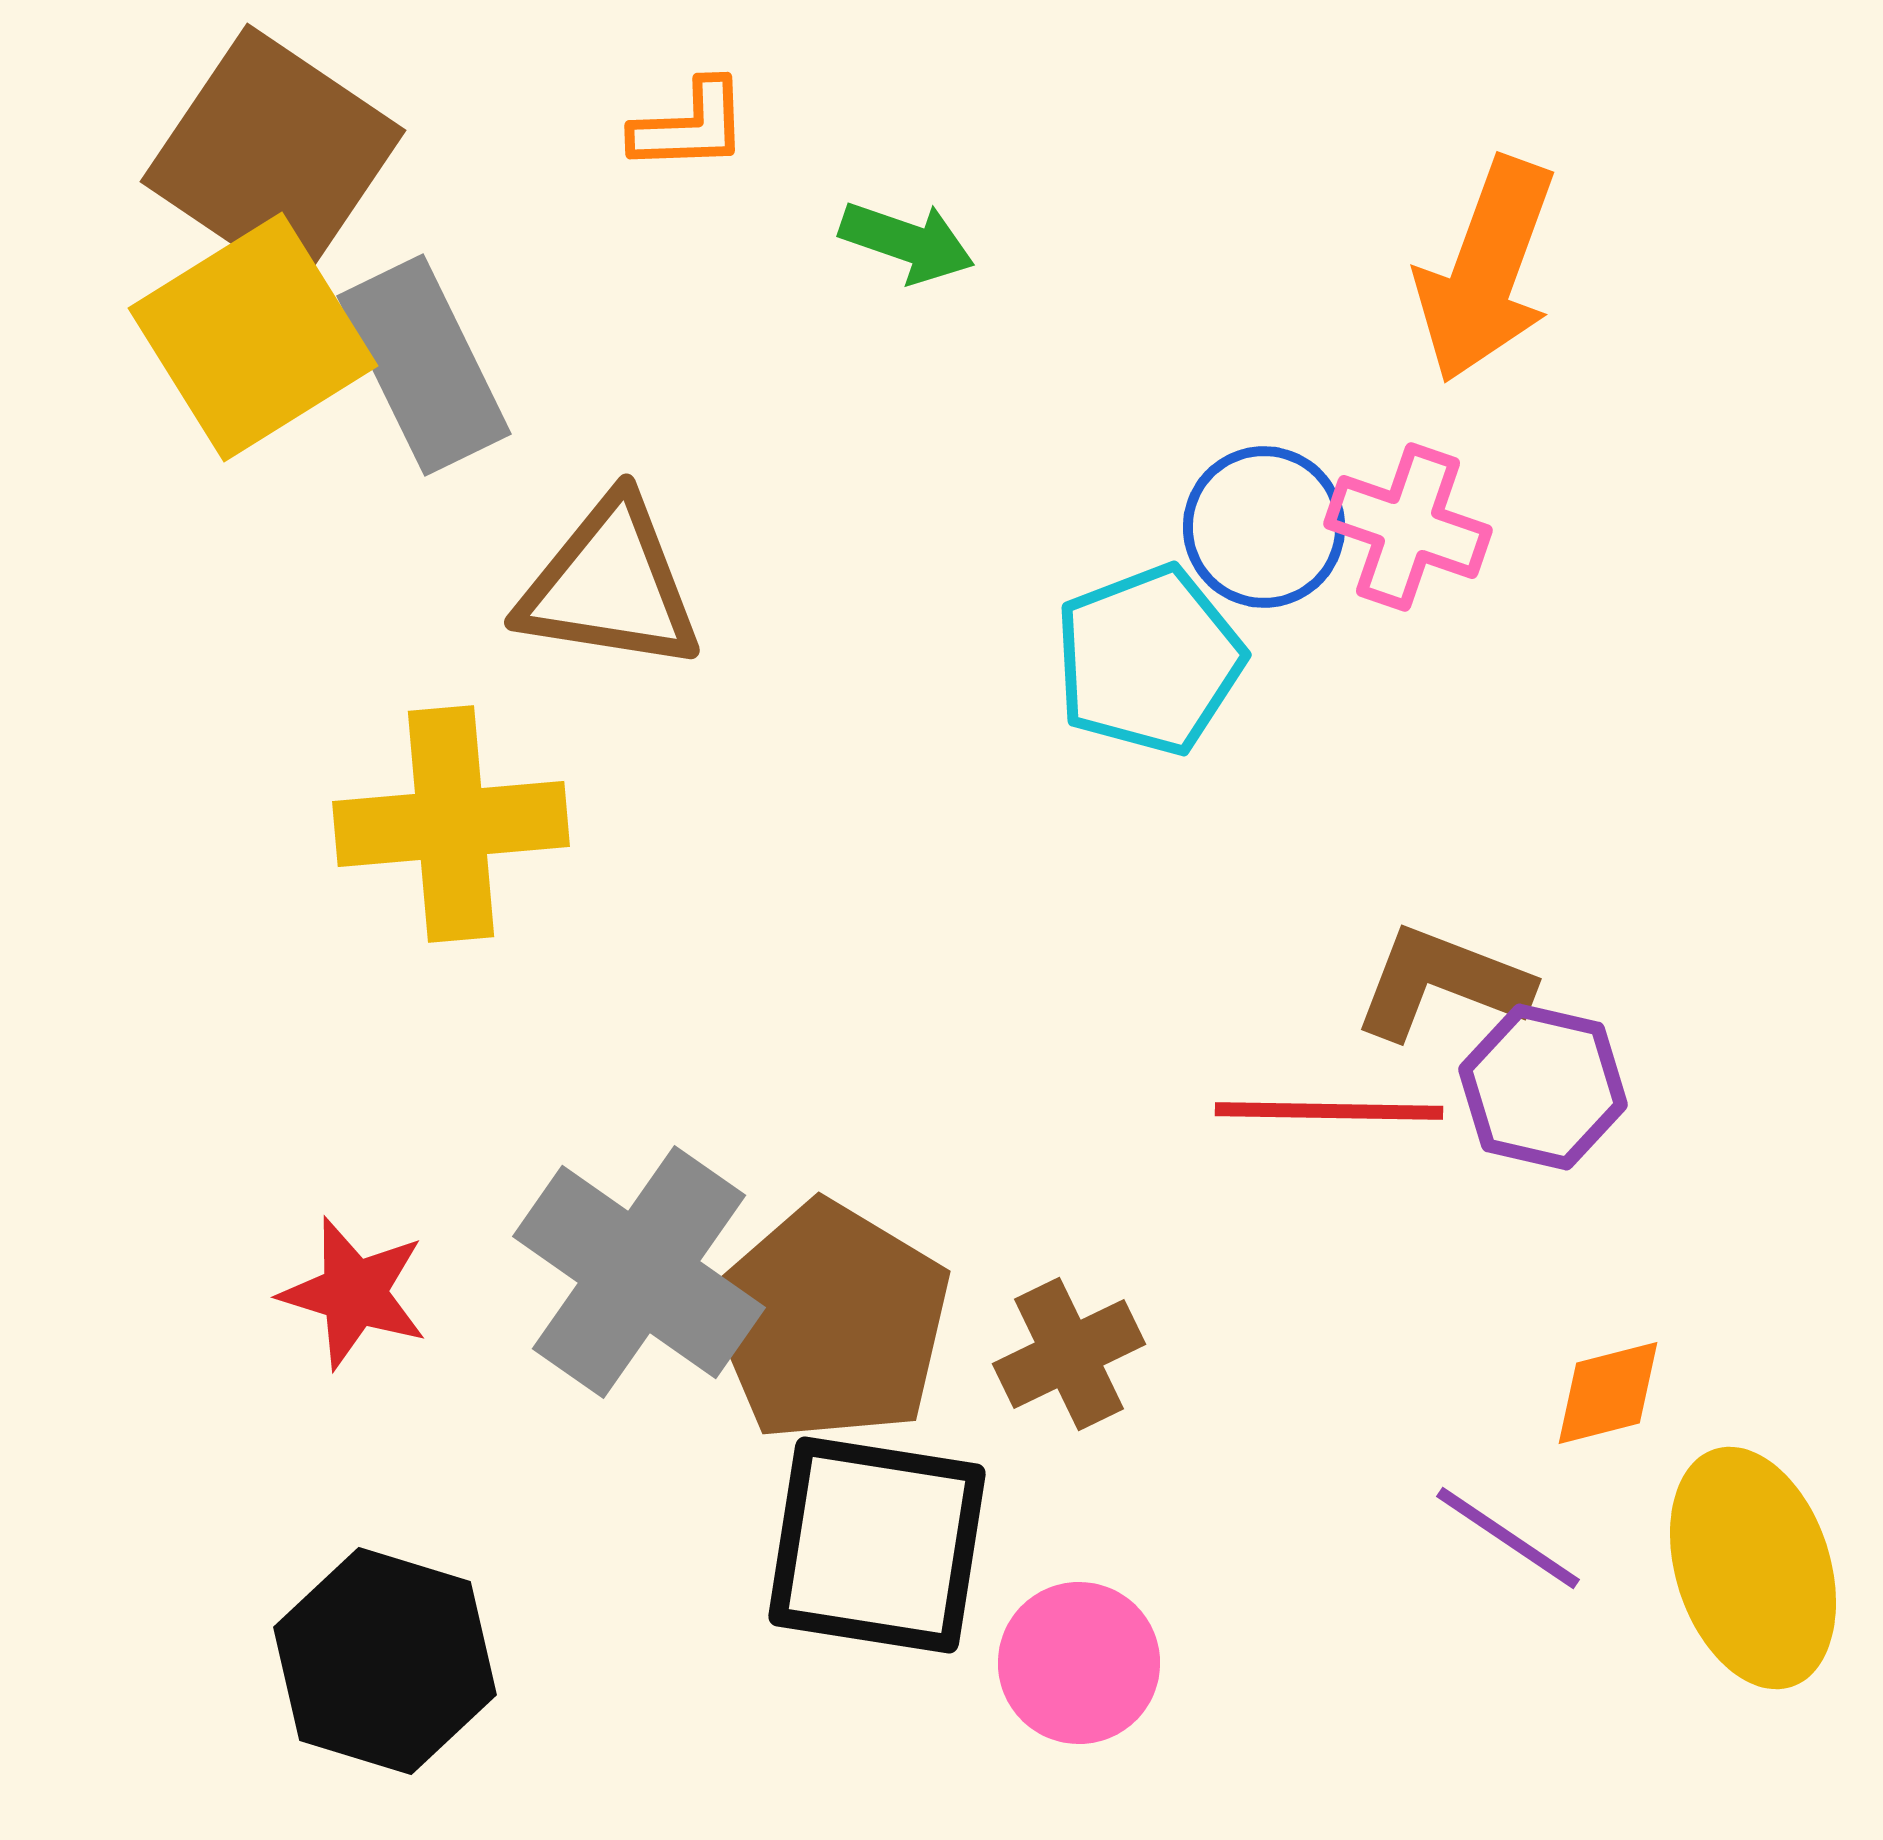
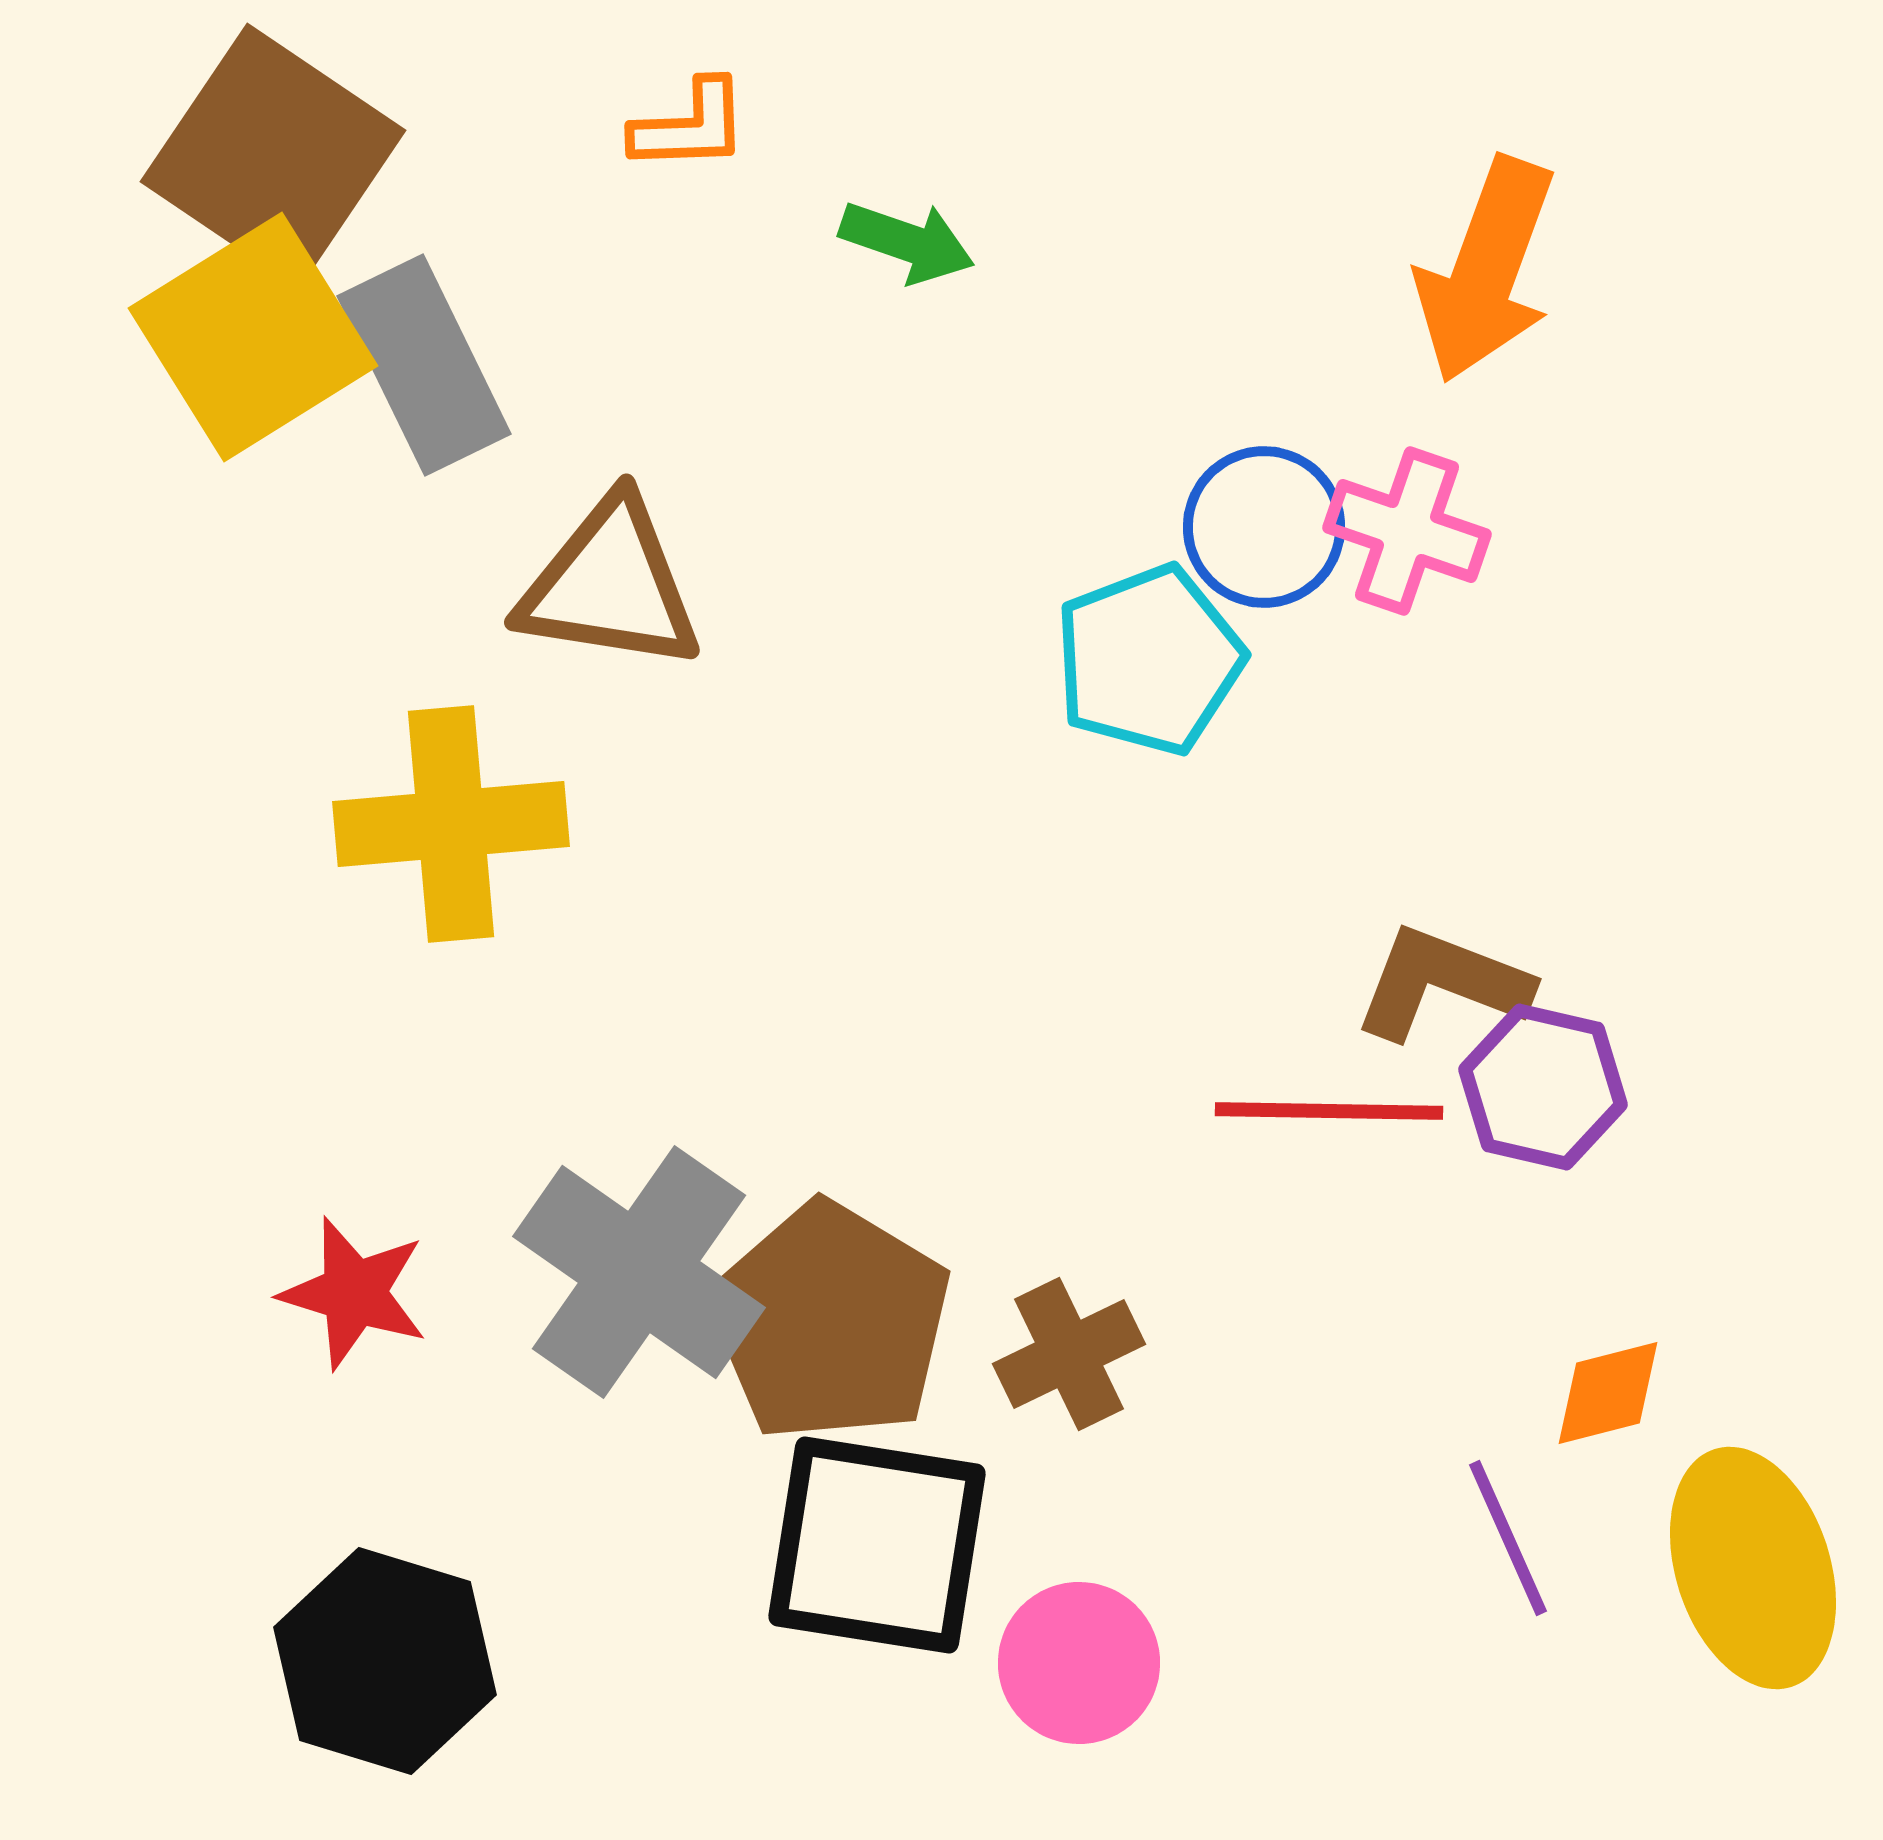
pink cross: moved 1 px left, 4 px down
purple line: rotated 32 degrees clockwise
